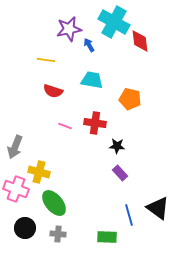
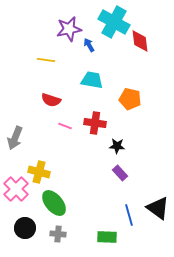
red semicircle: moved 2 px left, 9 px down
gray arrow: moved 9 px up
pink cross: rotated 25 degrees clockwise
